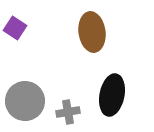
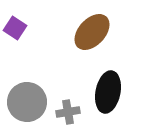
brown ellipse: rotated 51 degrees clockwise
black ellipse: moved 4 px left, 3 px up
gray circle: moved 2 px right, 1 px down
